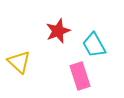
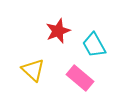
yellow triangle: moved 14 px right, 8 px down
pink rectangle: moved 2 px down; rotated 32 degrees counterclockwise
